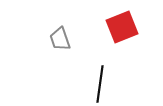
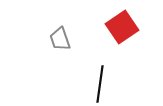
red square: rotated 12 degrees counterclockwise
